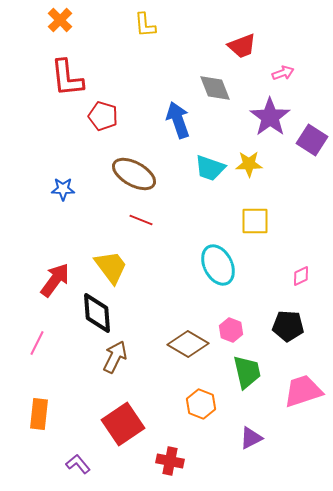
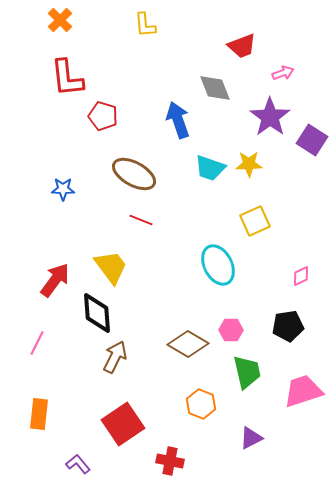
yellow square: rotated 24 degrees counterclockwise
black pentagon: rotated 12 degrees counterclockwise
pink hexagon: rotated 20 degrees counterclockwise
